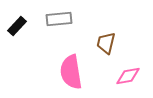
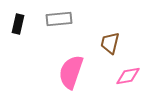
black rectangle: moved 1 px right, 2 px up; rotated 30 degrees counterclockwise
brown trapezoid: moved 4 px right
pink semicircle: rotated 28 degrees clockwise
